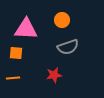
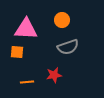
orange square: moved 1 px right, 1 px up
orange line: moved 14 px right, 4 px down
